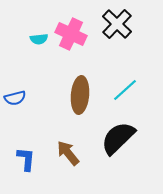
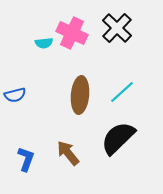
black cross: moved 4 px down
pink cross: moved 1 px right, 1 px up
cyan semicircle: moved 5 px right, 4 px down
cyan line: moved 3 px left, 2 px down
blue semicircle: moved 3 px up
blue L-shape: rotated 15 degrees clockwise
